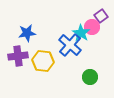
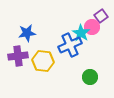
blue cross: rotated 25 degrees clockwise
